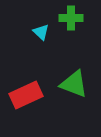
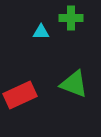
cyan triangle: rotated 42 degrees counterclockwise
red rectangle: moved 6 px left
